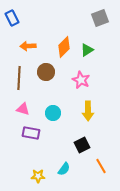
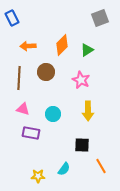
orange diamond: moved 2 px left, 2 px up
cyan circle: moved 1 px down
black square: rotated 28 degrees clockwise
